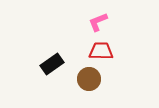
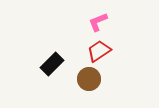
red trapezoid: moved 2 px left; rotated 35 degrees counterclockwise
black rectangle: rotated 10 degrees counterclockwise
